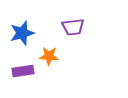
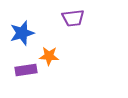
purple trapezoid: moved 9 px up
purple rectangle: moved 3 px right, 1 px up
